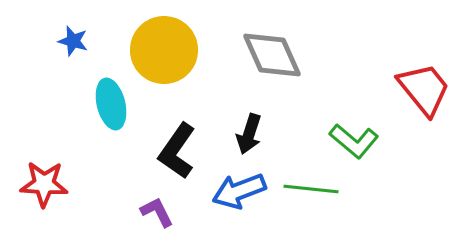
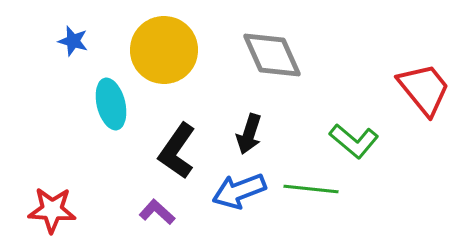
red star: moved 8 px right, 26 px down
purple L-shape: rotated 21 degrees counterclockwise
